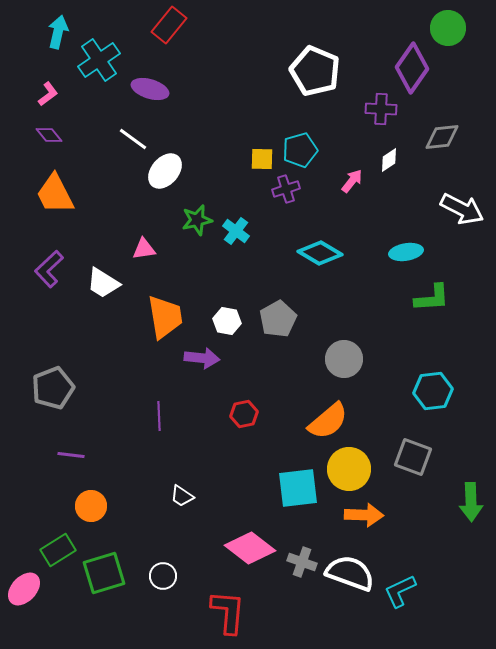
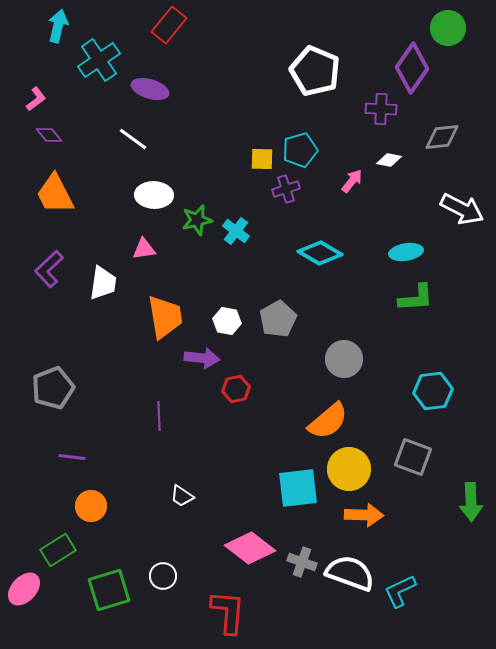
cyan arrow at (58, 32): moved 6 px up
pink L-shape at (48, 94): moved 12 px left, 5 px down
white diamond at (389, 160): rotated 45 degrees clockwise
white ellipse at (165, 171): moved 11 px left, 24 px down; rotated 51 degrees clockwise
white trapezoid at (103, 283): rotated 114 degrees counterclockwise
green L-shape at (432, 298): moved 16 px left
red hexagon at (244, 414): moved 8 px left, 25 px up
purple line at (71, 455): moved 1 px right, 2 px down
green square at (104, 573): moved 5 px right, 17 px down
